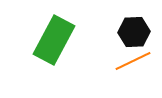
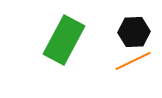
green rectangle: moved 10 px right
